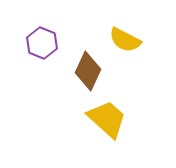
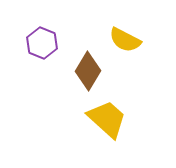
brown diamond: rotated 6 degrees clockwise
